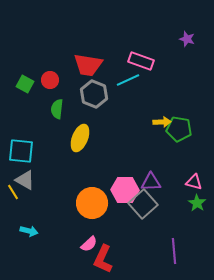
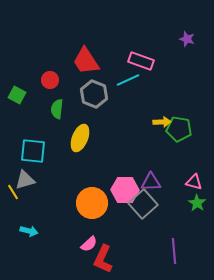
red trapezoid: moved 2 px left, 4 px up; rotated 48 degrees clockwise
green square: moved 8 px left, 11 px down
cyan square: moved 12 px right
gray triangle: rotated 45 degrees counterclockwise
